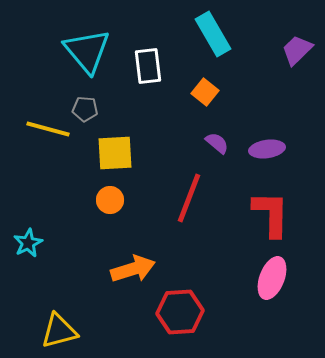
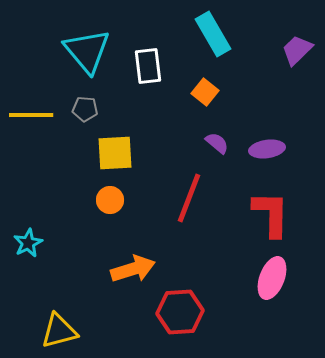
yellow line: moved 17 px left, 14 px up; rotated 15 degrees counterclockwise
